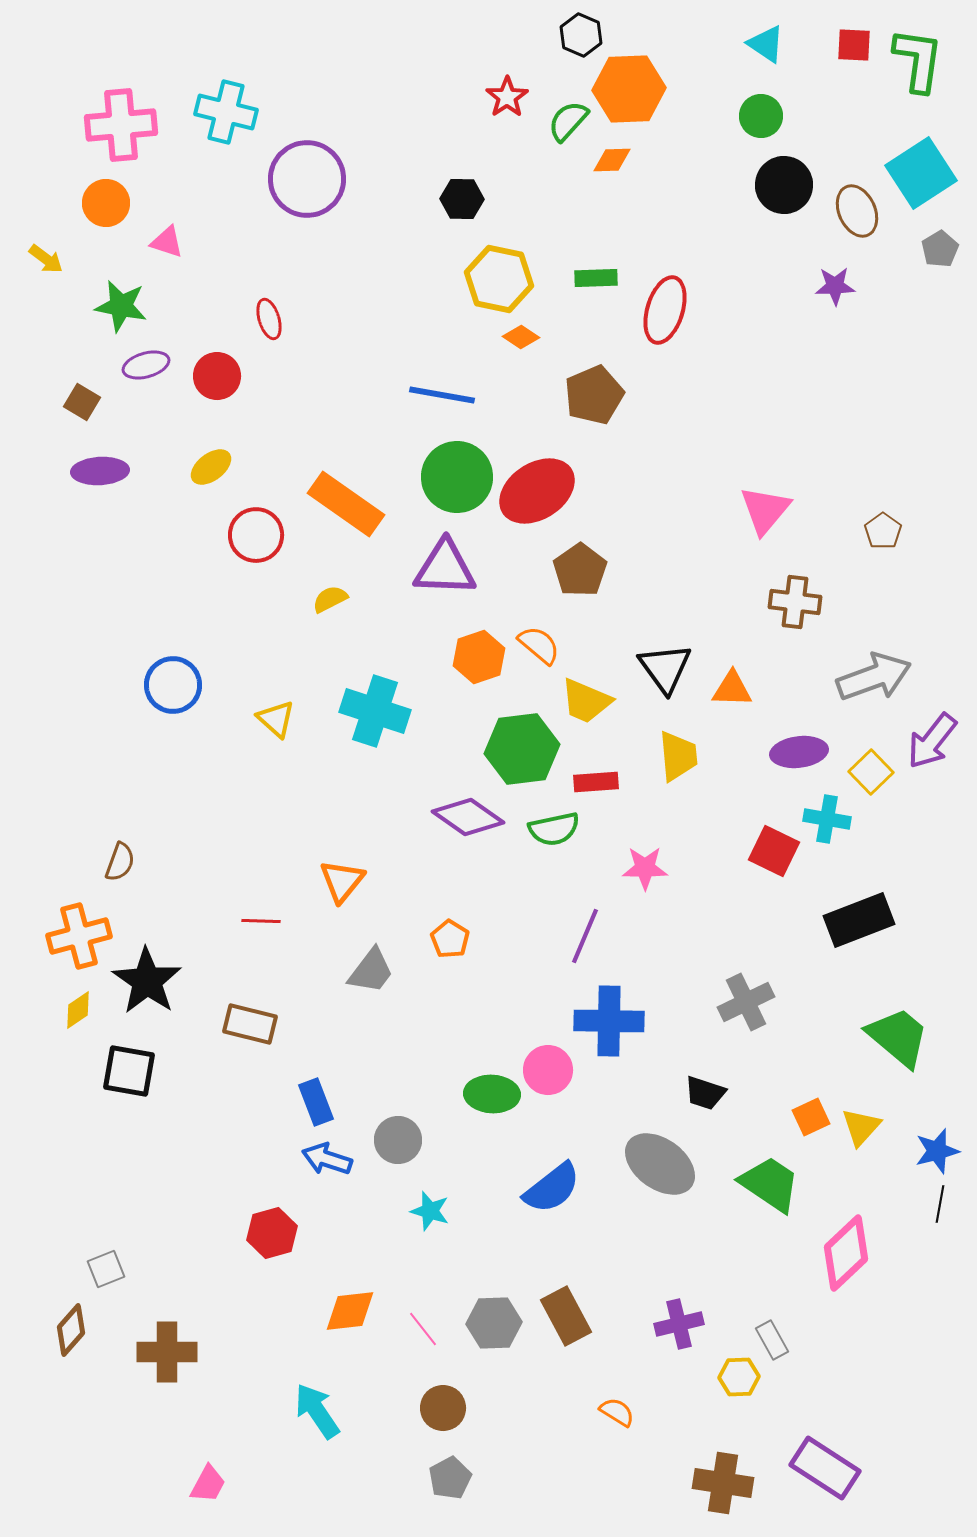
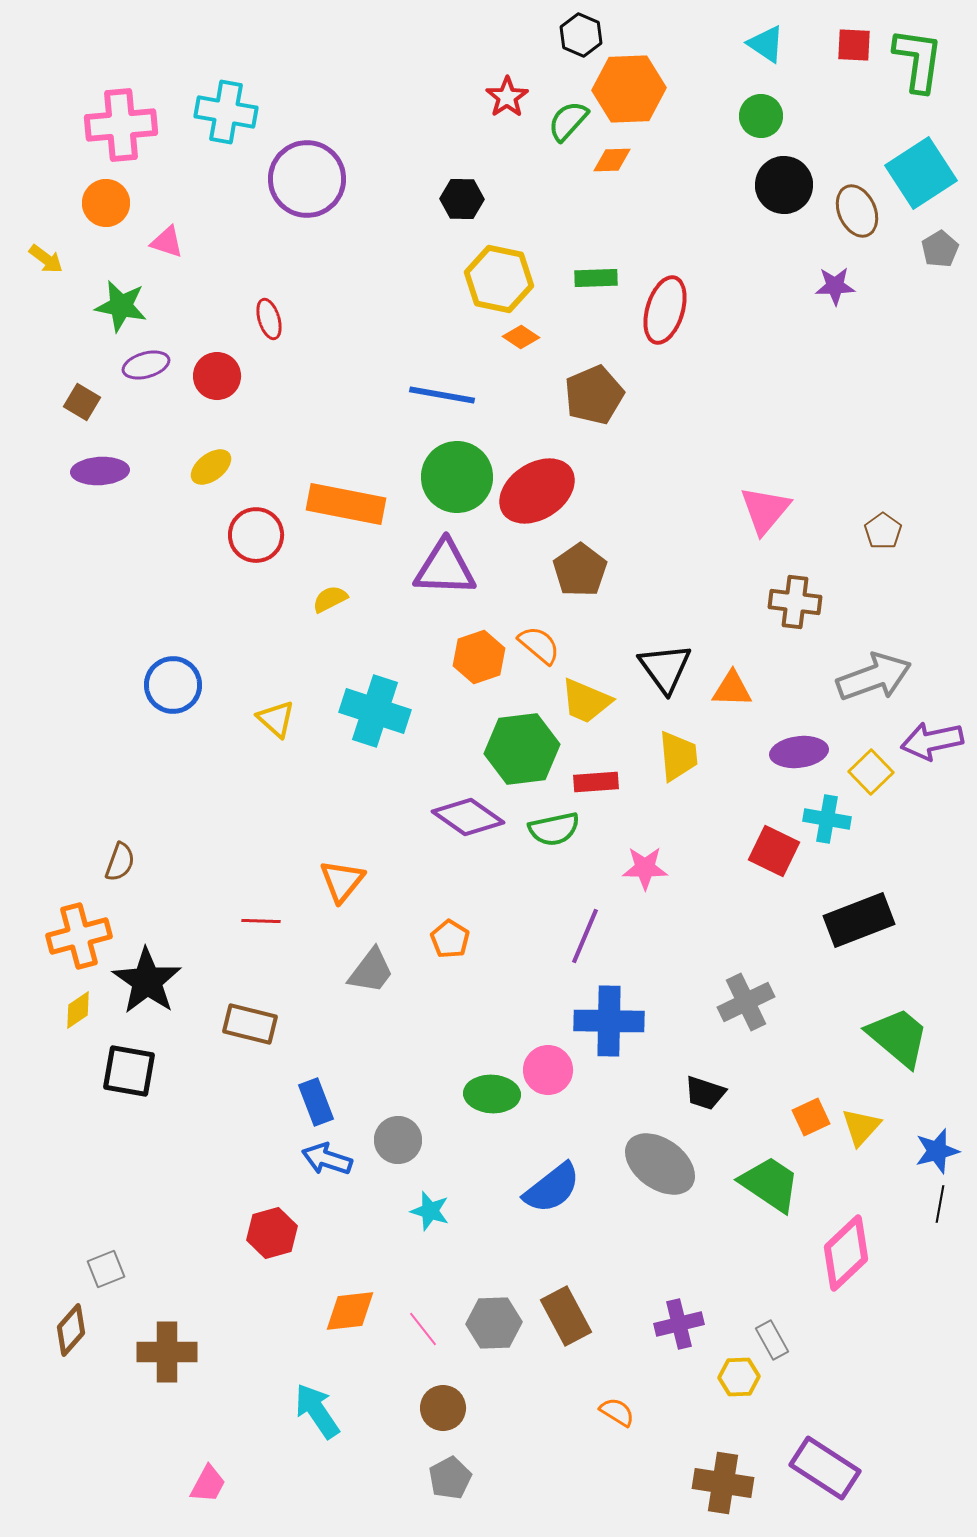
cyan cross at (226, 112): rotated 4 degrees counterclockwise
orange rectangle at (346, 504): rotated 24 degrees counterclockwise
purple arrow at (932, 741): rotated 40 degrees clockwise
